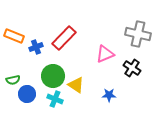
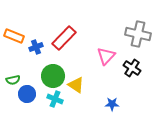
pink triangle: moved 1 px right, 2 px down; rotated 24 degrees counterclockwise
blue star: moved 3 px right, 9 px down
